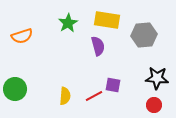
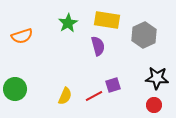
gray hexagon: rotated 20 degrees counterclockwise
purple square: rotated 28 degrees counterclockwise
yellow semicircle: rotated 18 degrees clockwise
